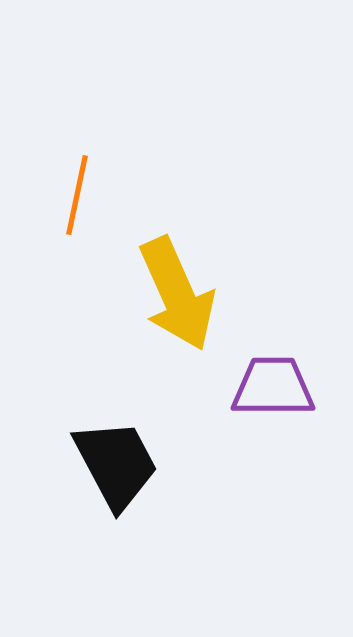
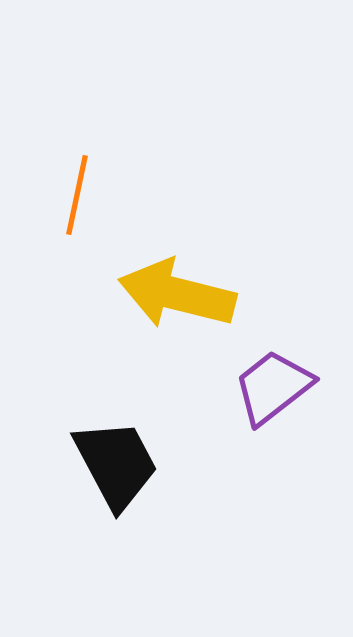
yellow arrow: rotated 128 degrees clockwise
purple trapezoid: rotated 38 degrees counterclockwise
